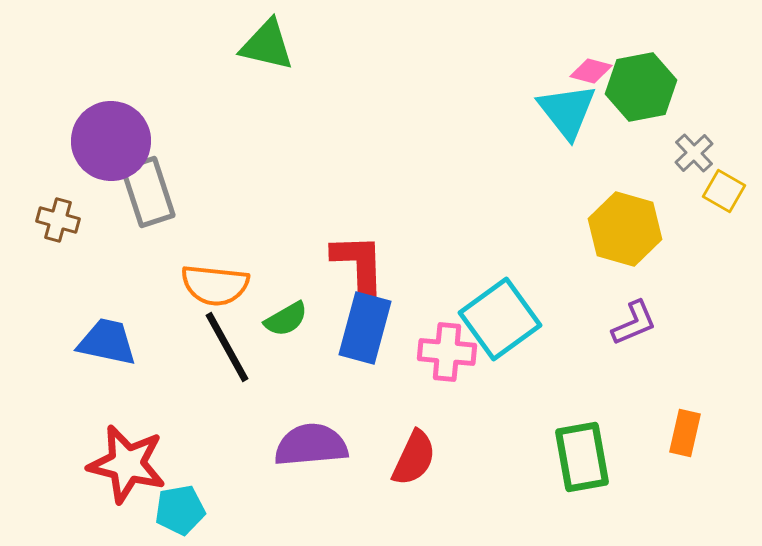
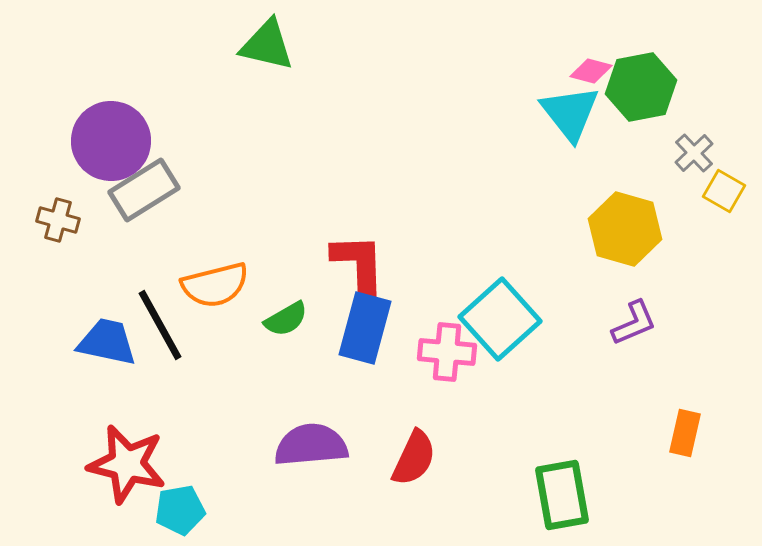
cyan triangle: moved 3 px right, 2 px down
gray rectangle: moved 4 px left, 2 px up; rotated 76 degrees clockwise
orange semicircle: rotated 20 degrees counterclockwise
cyan square: rotated 6 degrees counterclockwise
black line: moved 67 px left, 22 px up
green rectangle: moved 20 px left, 38 px down
